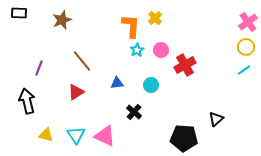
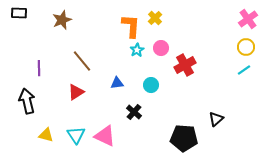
pink cross: moved 3 px up
pink circle: moved 2 px up
purple line: rotated 21 degrees counterclockwise
